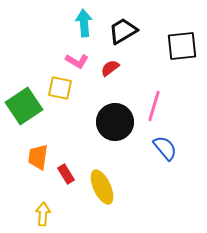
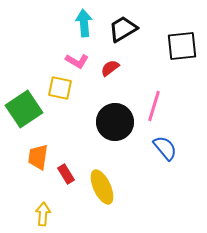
black trapezoid: moved 2 px up
green square: moved 3 px down
